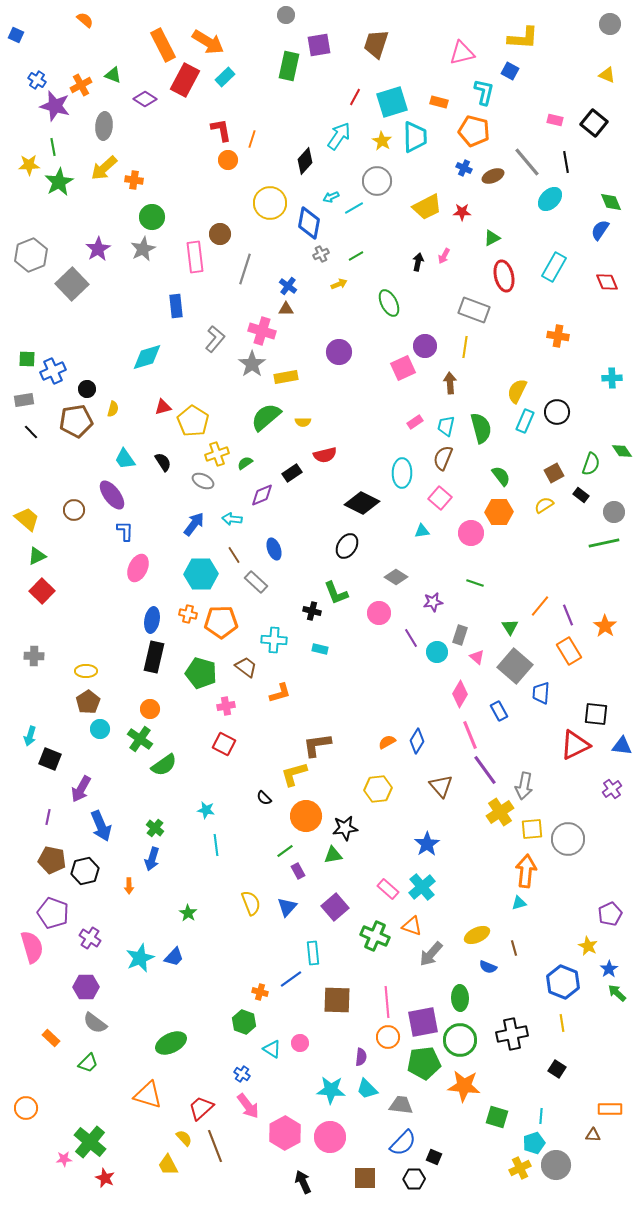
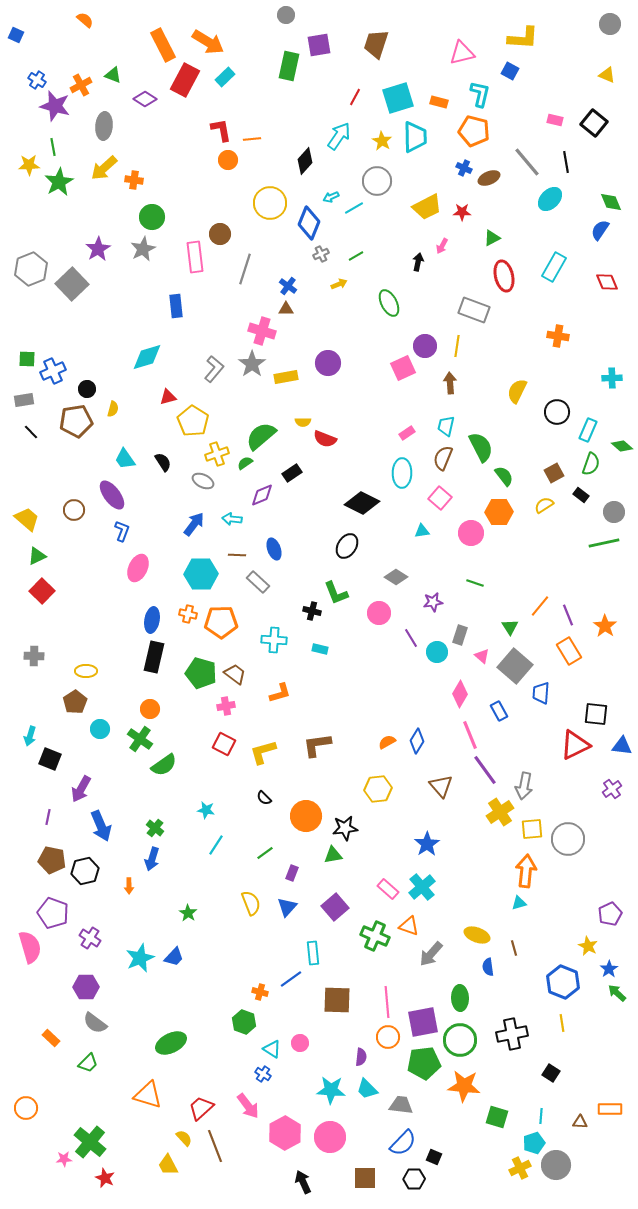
cyan L-shape at (484, 92): moved 4 px left, 2 px down
cyan square at (392, 102): moved 6 px right, 4 px up
orange line at (252, 139): rotated 66 degrees clockwise
brown ellipse at (493, 176): moved 4 px left, 2 px down
blue diamond at (309, 223): rotated 12 degrees clockwise
gray hexagon at (31, 255): moved 14 px down
pink arrow at (444, 256): moved 2 px left, 10 px up
gray L-shape at (215, 339): moved 1 px left, 30 px down
yellow line at (465, 347): moved 8 px left, 1 px up
purple circle at (339, 352): moved 11 px left, 11 px down
red triangle at (163, 407): moved 5 px right, 10 px up
green semicircle at (266, 417): moved 5 px left, 19 px down
cyan rectangle at (525, 421): moved 63 px right, 9 px down
pink rectangle at (415, 422): moved 8 px left, 11 px down
green semicircle at (481, 428): moved 19 px down; rotated 12 degrees counterclockwise
green diamond at (622, 451): moved 5 px up; rotated 15 degrees counterclockwise
red semicircle at (325, 455): moved 16 px up; rotated 35 degrees clockwise
green semicircle at (501, 476): moved 3 px right
blue L-shape at (125, 531): moved 3 px left; rotated 20 degrees clockwise
brown line at (234, 555): moved 3 px right; rotated 54 degrees counterclockwise
gray rectangle at (256, 582): moved 2 px right
pink triangle at (477, 657): moved 5 px right, 1 px up
brown trapezoid at (246, 667): moved 11 px left, 7 px down
brown pentagon at (88, 702): moved 13 px left
yellow L-shape at (294, 774): moved 31 px left, 22 px up
cyan line at (216, 845): rotated 40 degrees clockwise
green line at (285, 851): moved 20 px left, 2 px down
purple rectangle at (298, 871): moved 6 px left, 2 px down; rotated 49 degrees clockwise
orange triangle at (412, 926): moved 3 px left
yellow ellipse at (477, 935): rotated 45 degrees clockwise
pink semicircle at (32, 947): moved 2 px left
blue semicircle at (488, 967): rotated 60 degrees clockwise
black square at (557, 1069): moved 6 px left, 4 px down
blue cross at (242, 1074): moved 21 px right
brown triangle at (593, 1135): moved 13 px left, 13 px up
